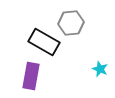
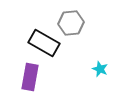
black rectangle: moved 1 px down
purple rectangle: moved 1 px left, 1 px down
